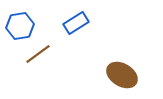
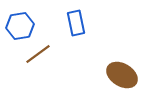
blue rectangle: rotated 70 degrees counterclockwise
